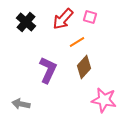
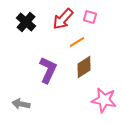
brown diamond: rotated 15 degrees clockwise
